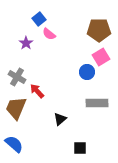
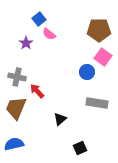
pink square: moved 2 px right; rotated 24 degrees counterclockwise
gray cross: rotated 18 degrees counterclockwise
gray rectangle: rotated 10 degrees clockwise
blue semicircle: rotated 54 degrees counterclockwise
black square: rotated 24 degrees counterclockwise
